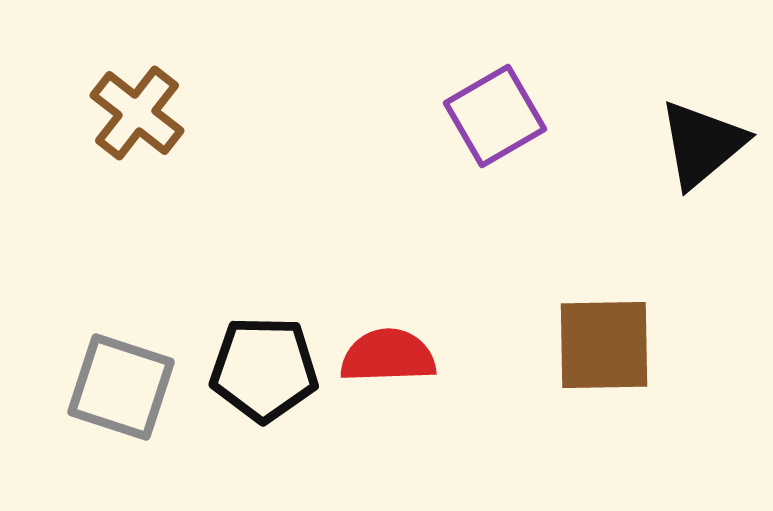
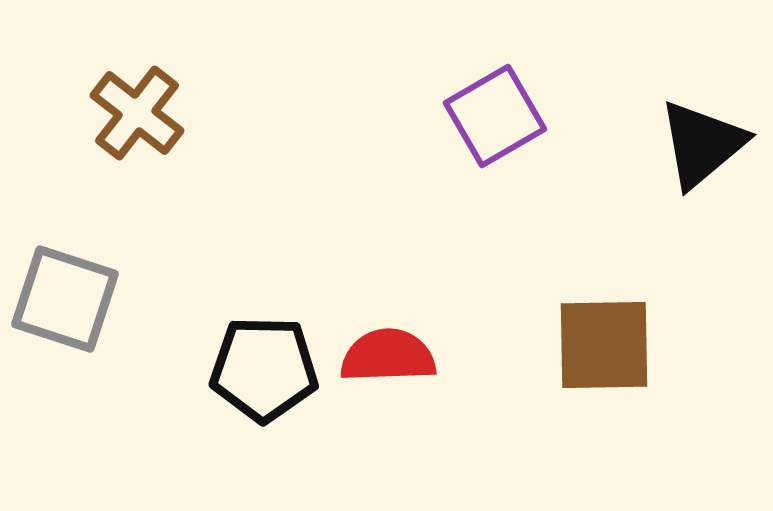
gray square: moved 56 px left, 88 px up
